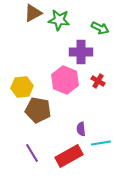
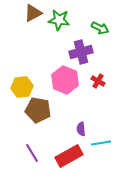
purple cross: rotated 15 degrees counterclockwise
